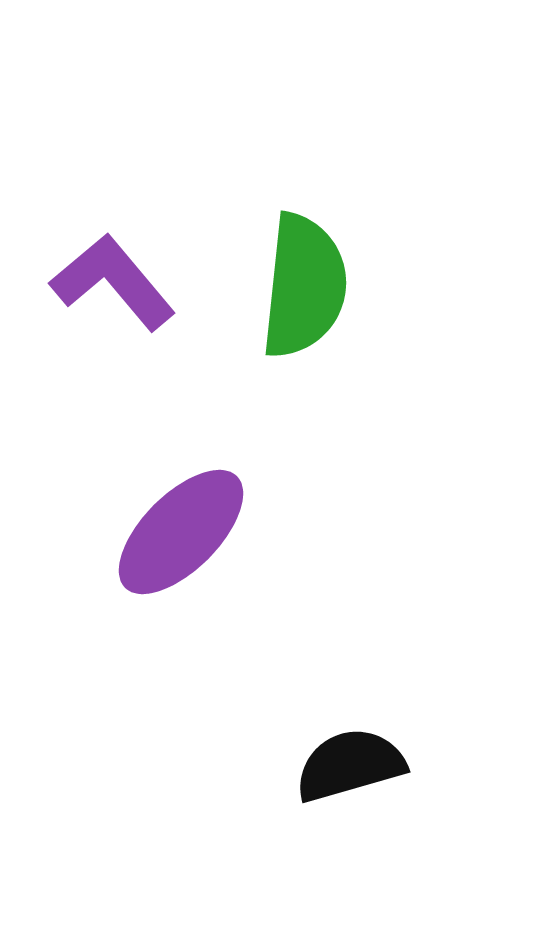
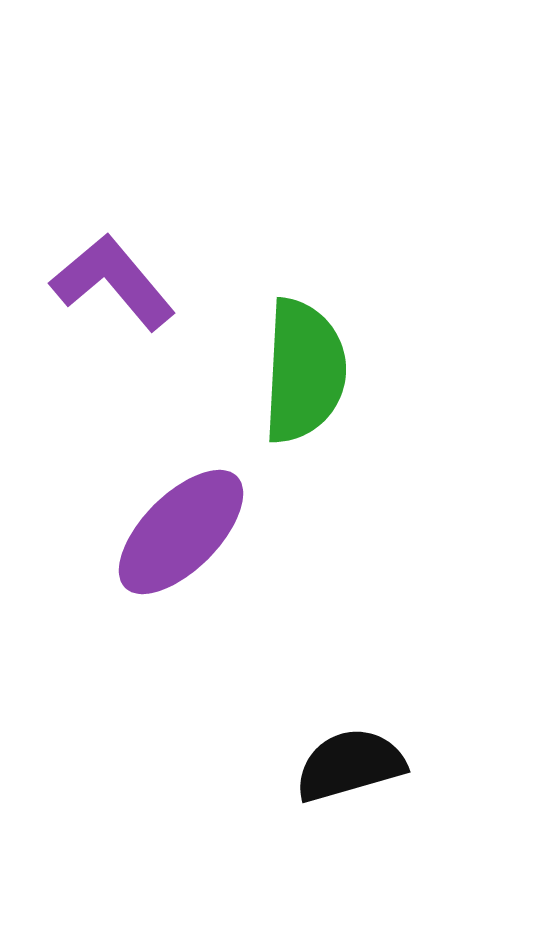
green semicircle: moved 85 px down; rotated 3 degrees counterclockwise
